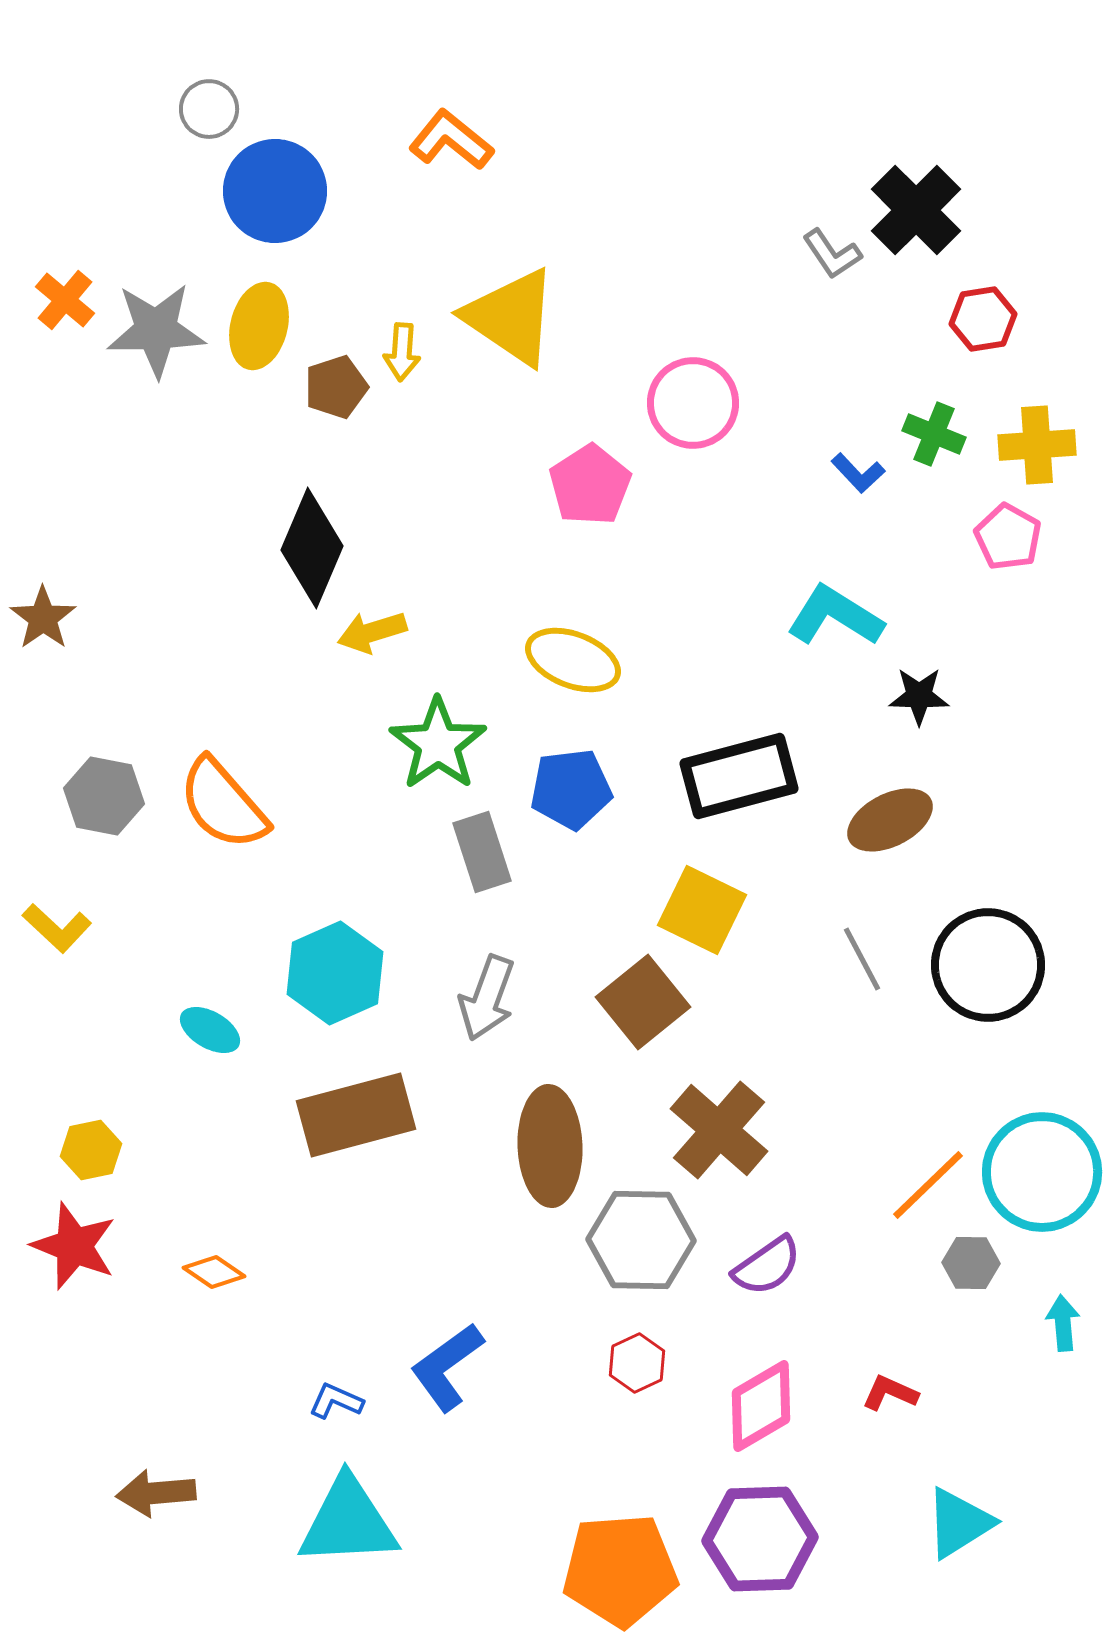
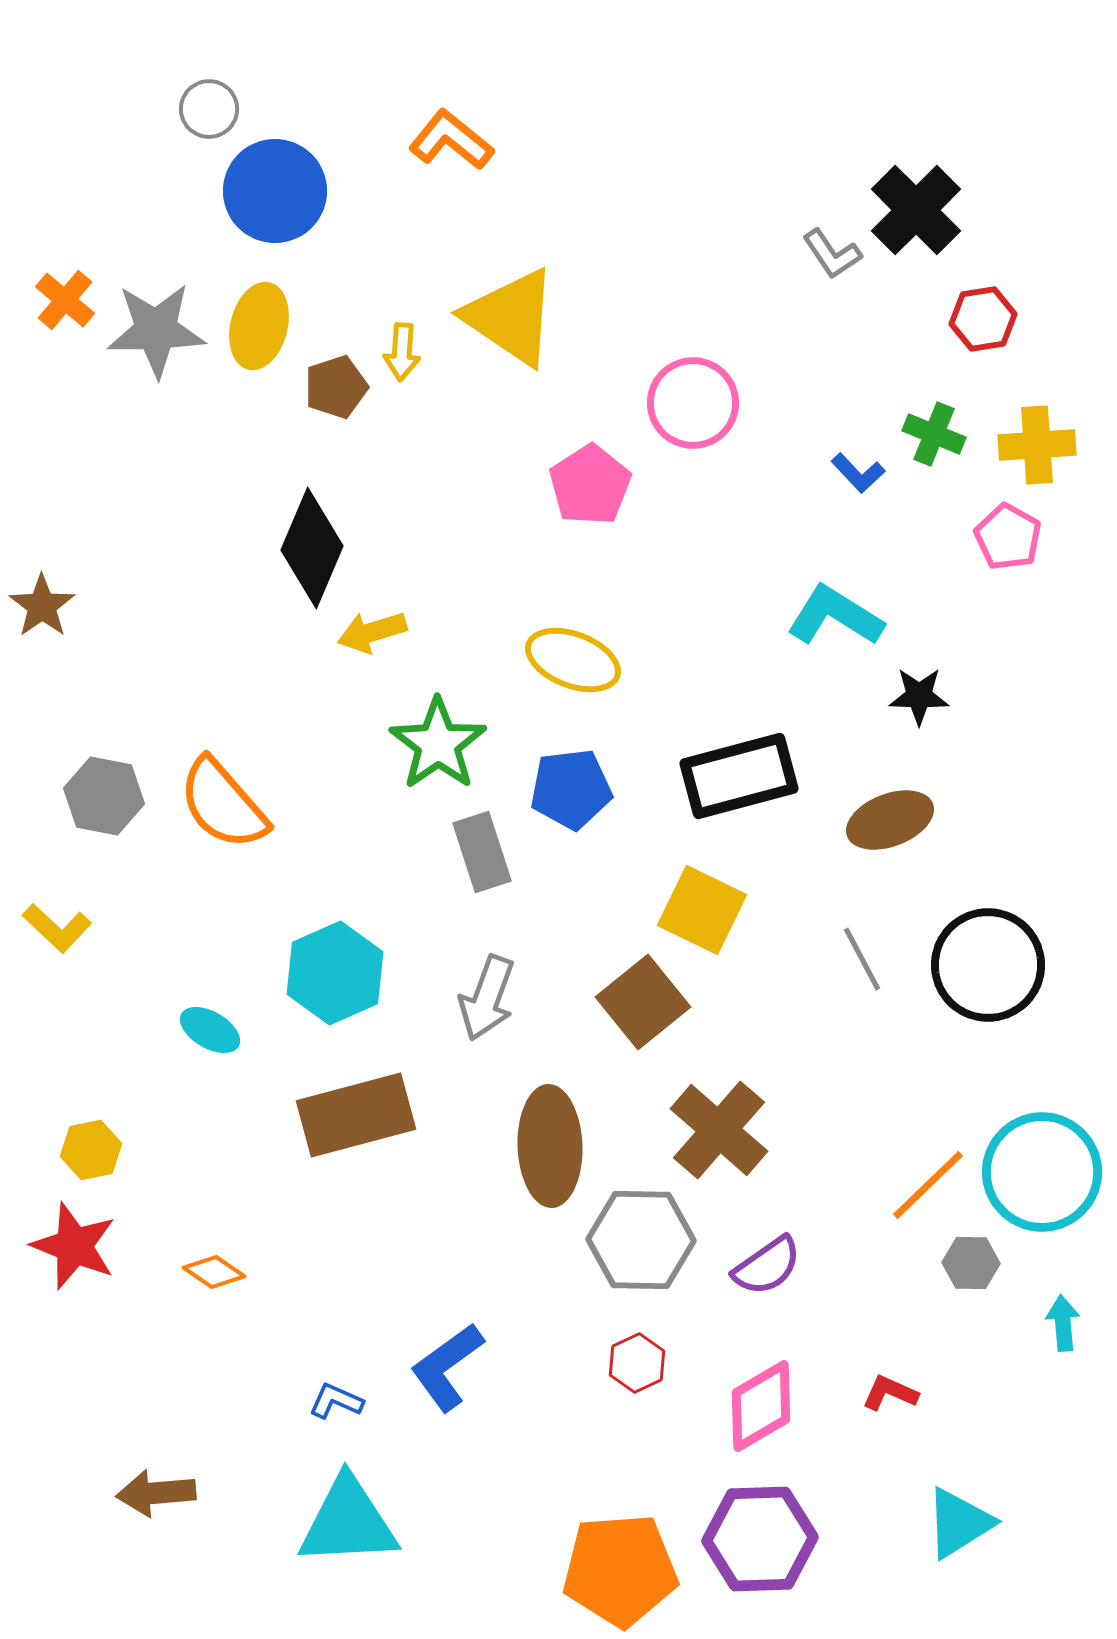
brown star at (43, 618): moved 1 px left, 12 px up
brown ellipse at (890, 820): rotated 6 degrees clockwise
